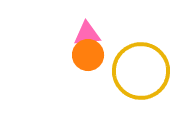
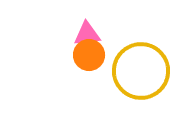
orange circle: moved 1 px right
